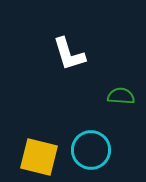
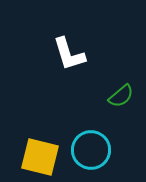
green semicircle: rotated 136 degrees clockwise
yellow square: moved 1 px right
